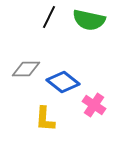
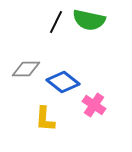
black line: moved 7 px right, 5 px down
